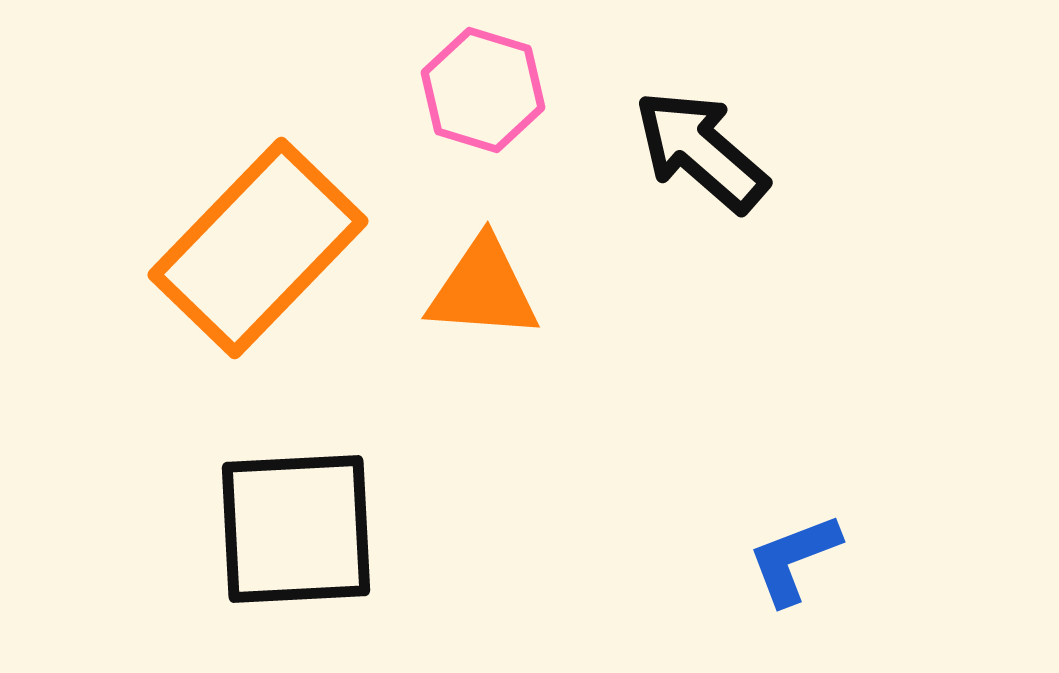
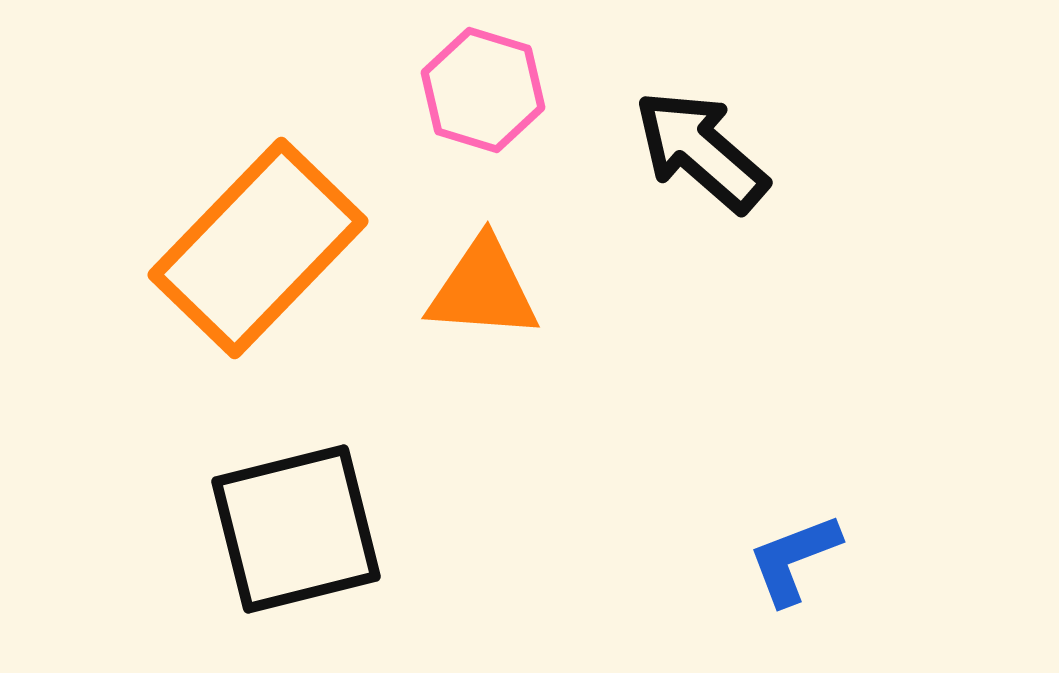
black square: rotated 11 degrees counterclockwise
